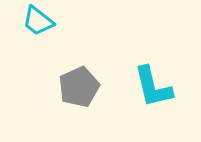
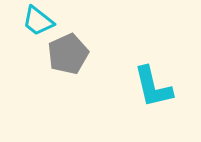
gray pentagon: moved 11 px left, 33 px up
